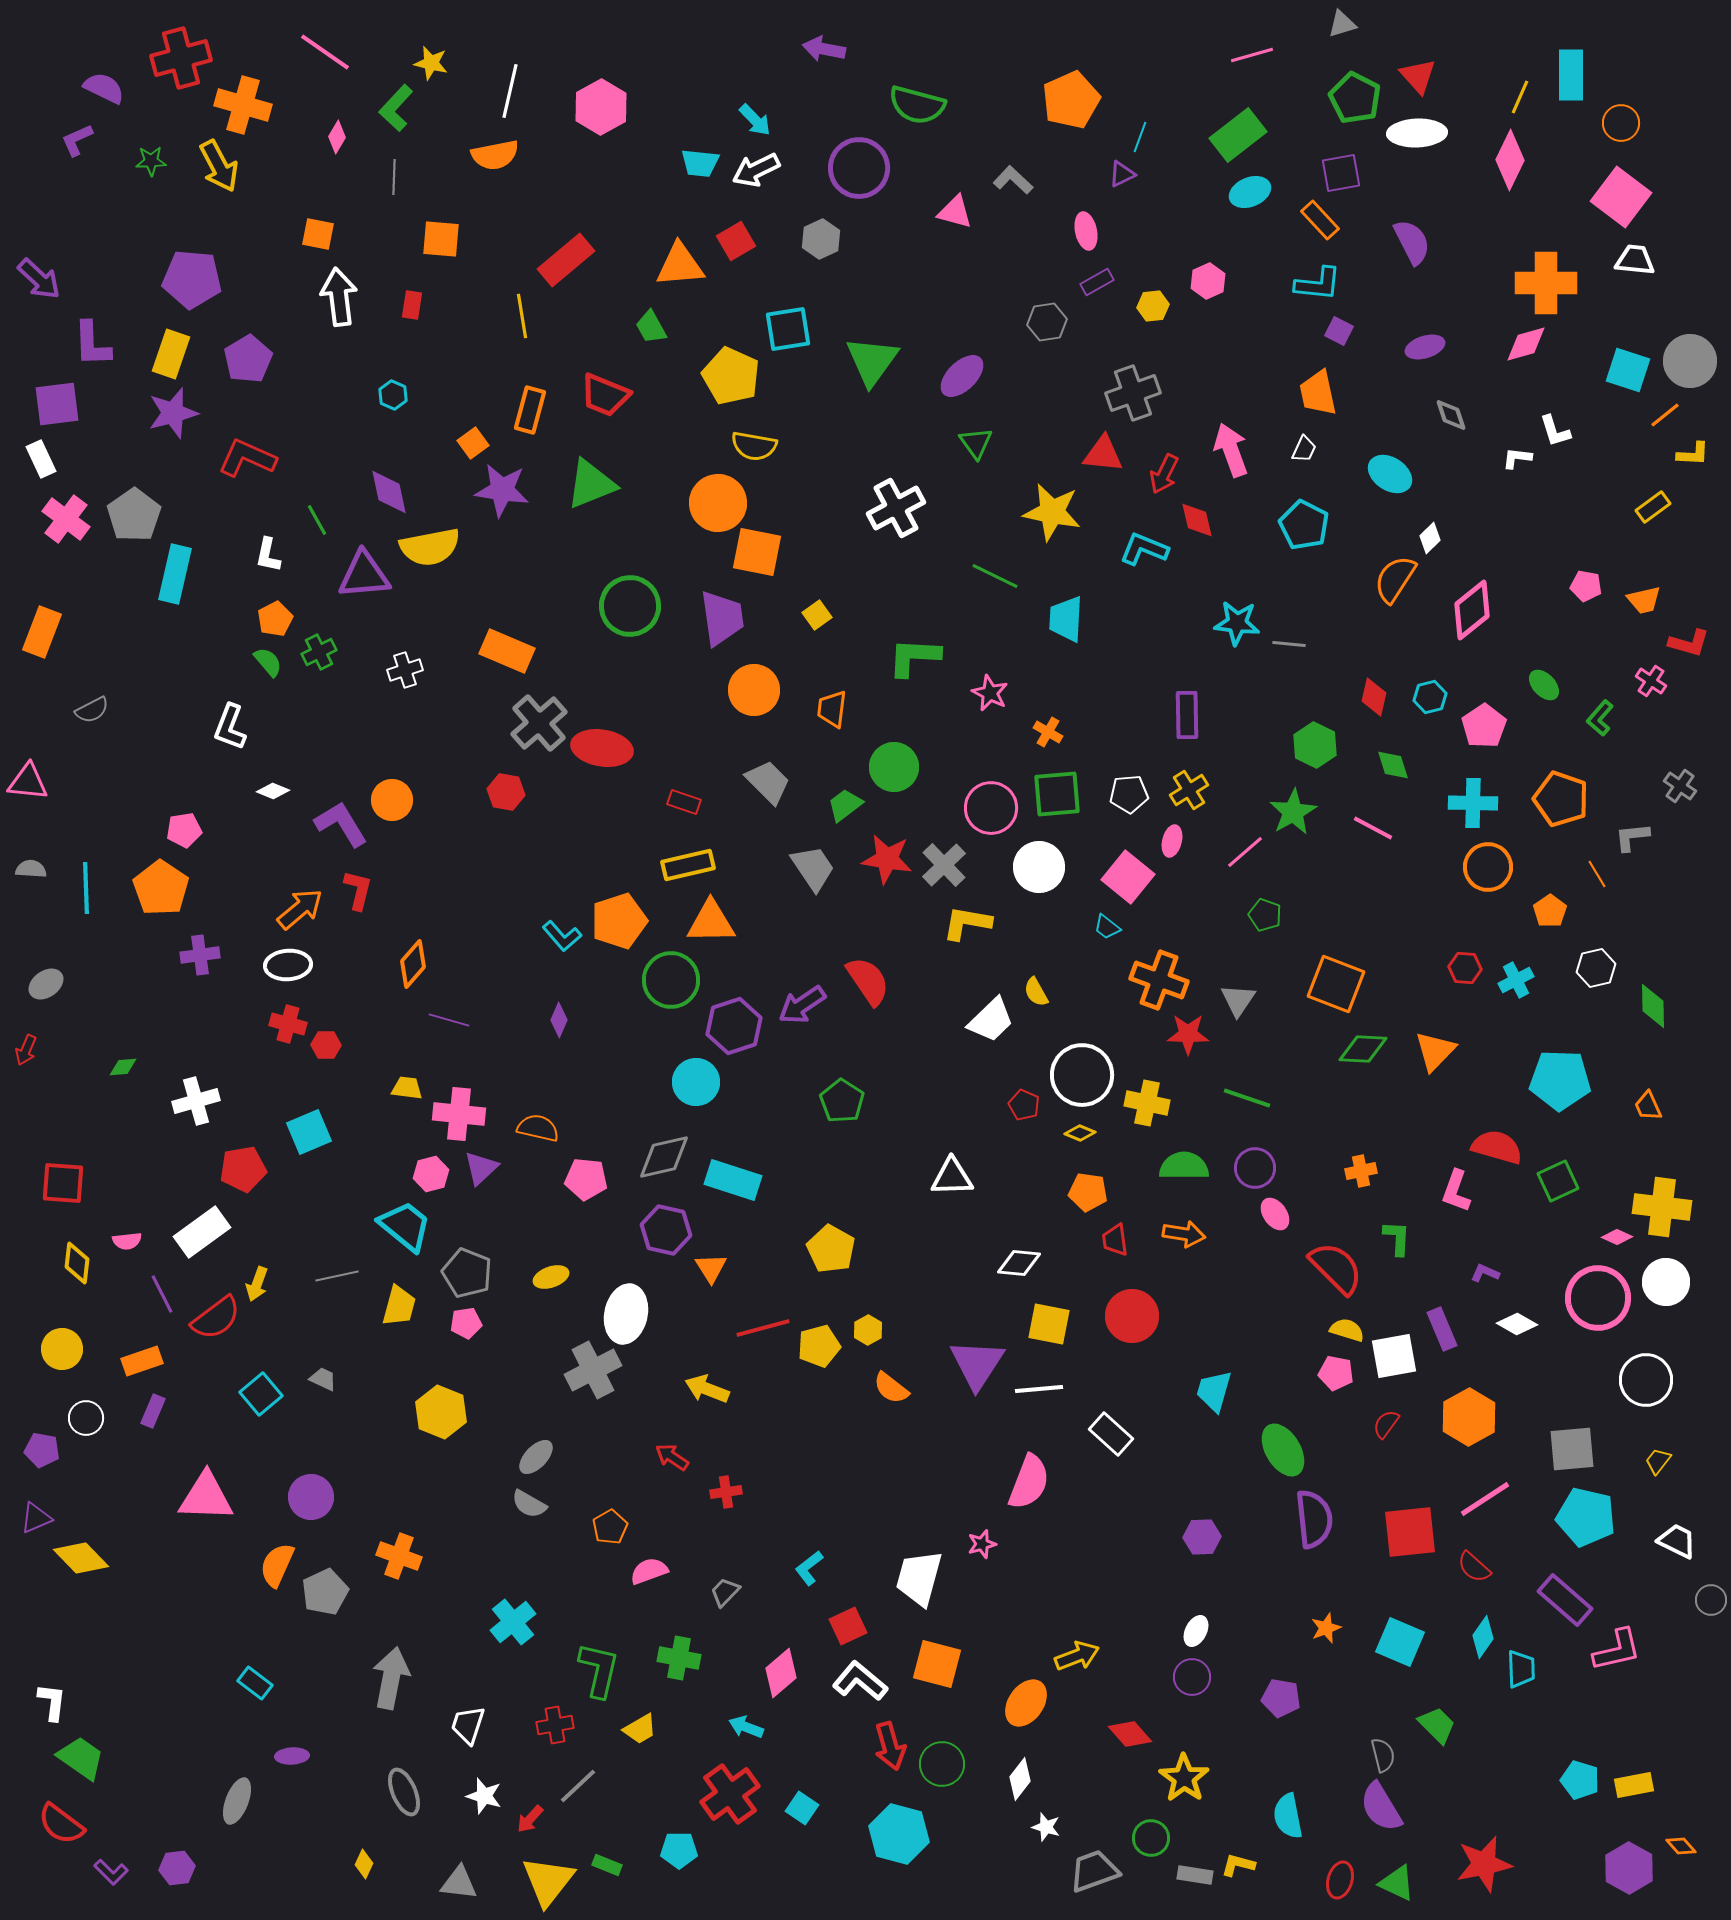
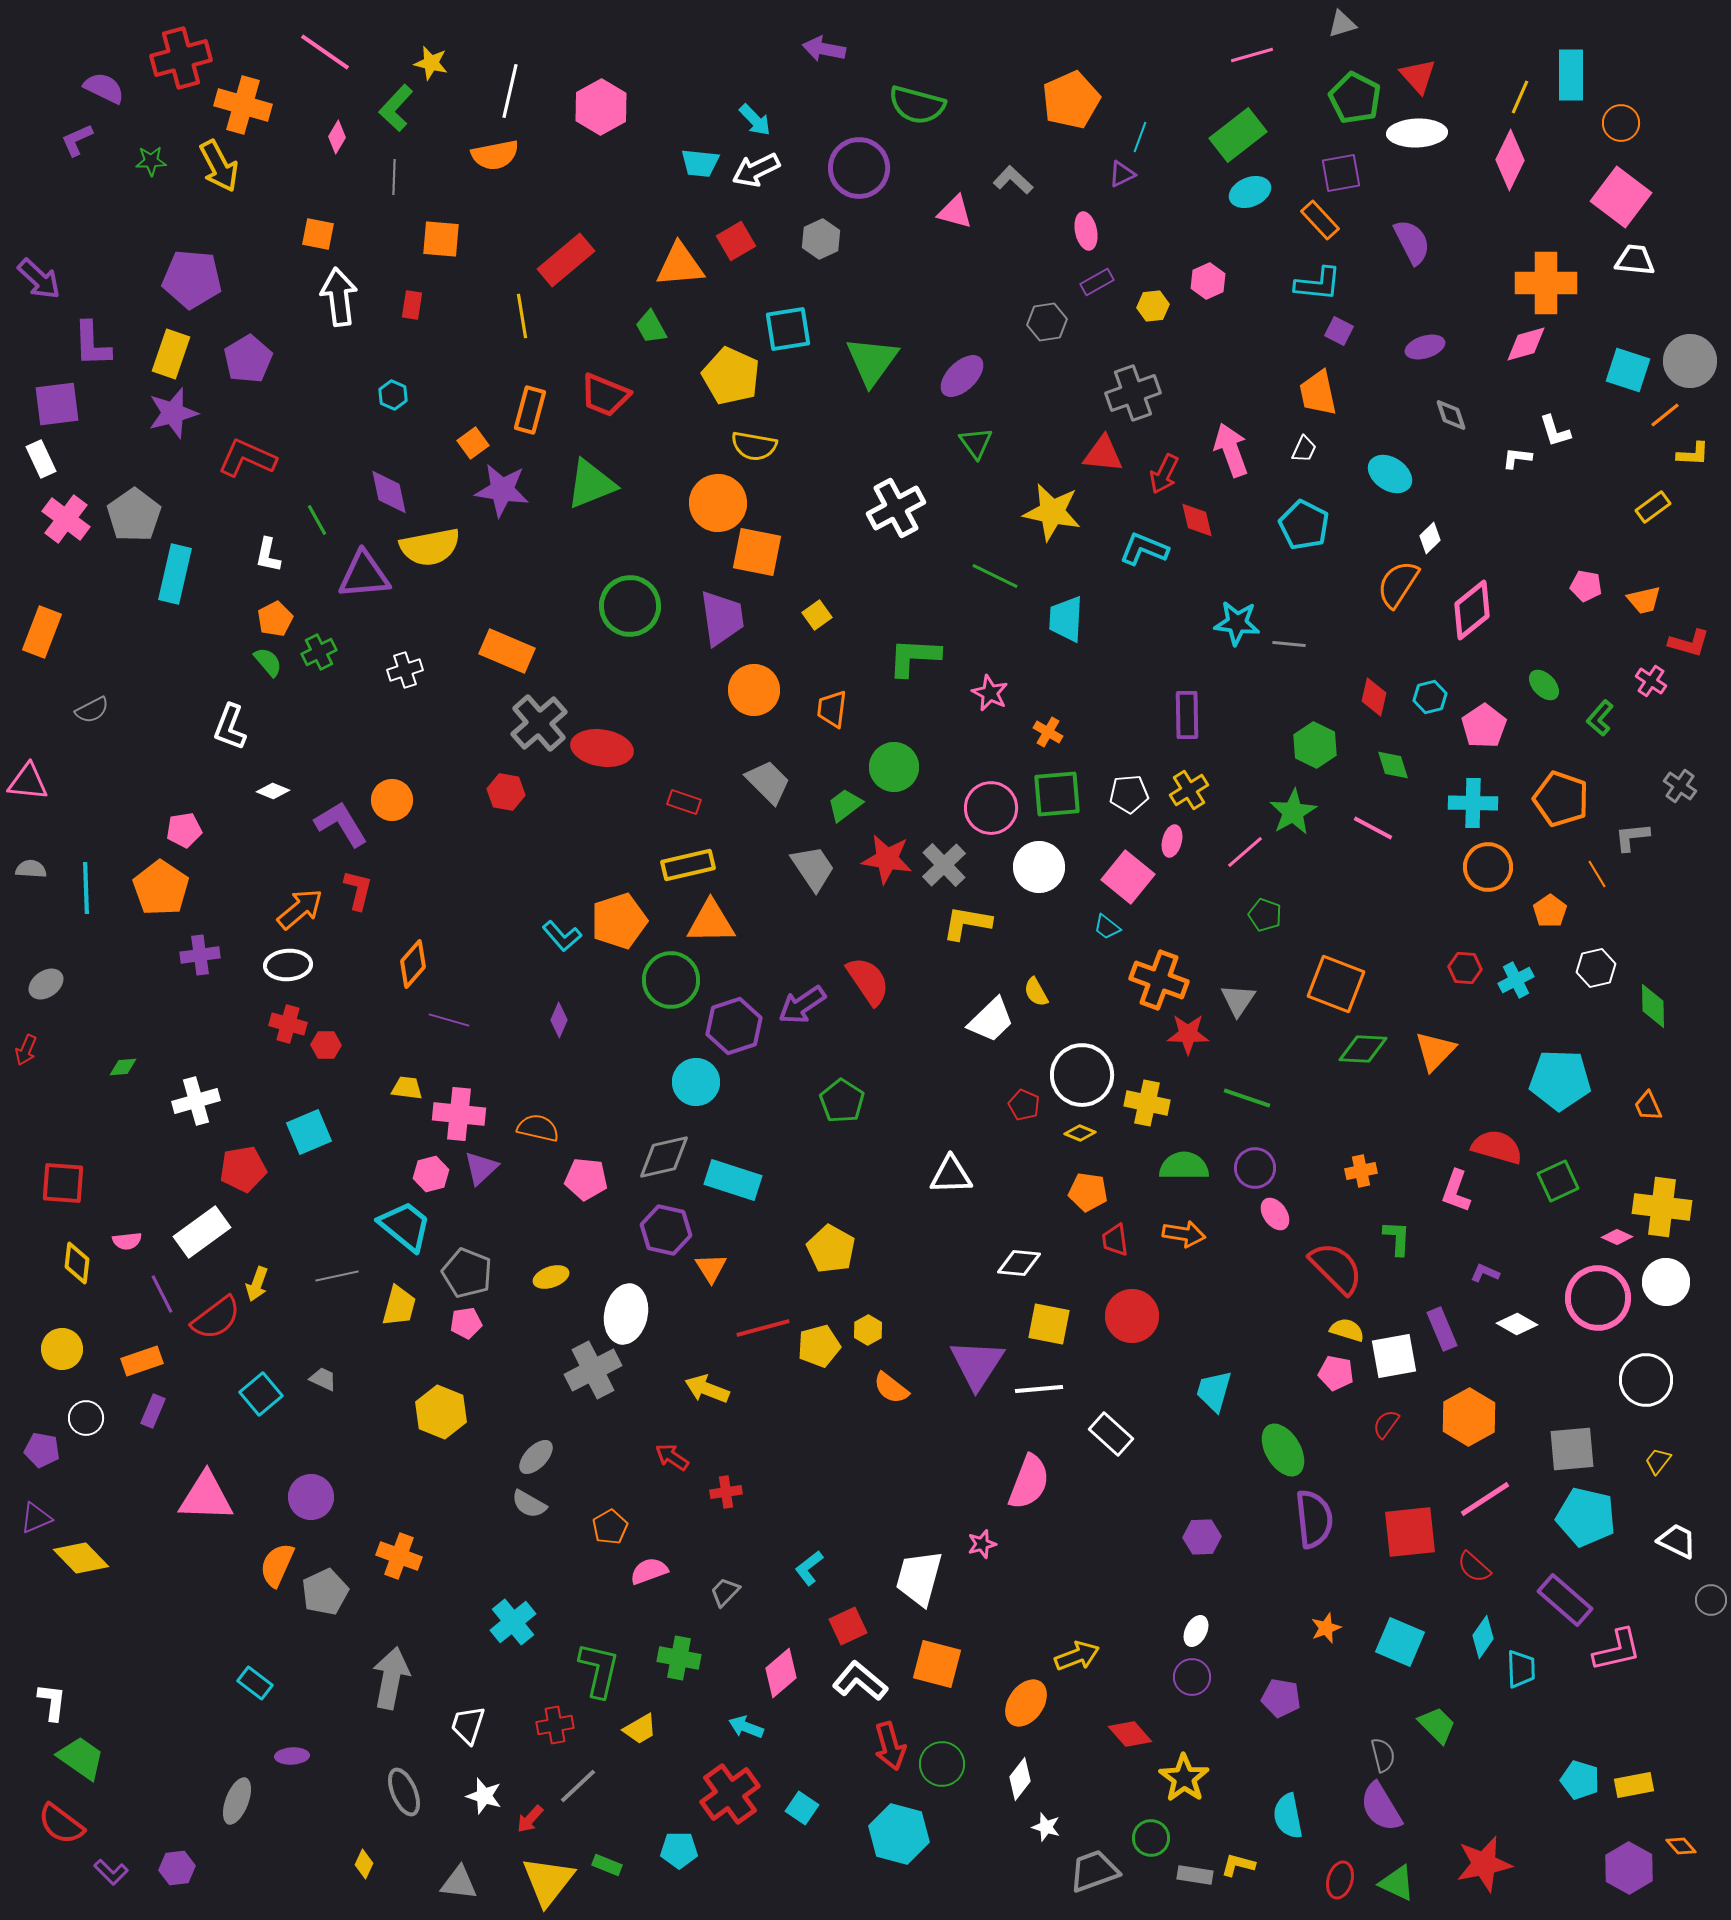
orange semicircle at (1395, 579): moved 3 px right, 5 px down
white triangle at (952, 1177): moved 1 px left, 2 px up
